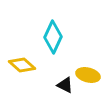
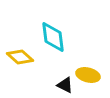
cyan diamond: rotated 32 degrees counterclockwise
yellow diamond: moved 2 px left, 8 px up
